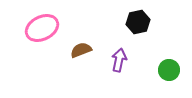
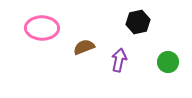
pink ellipse: rotated 28 degrees clockwise
brown semicircle: moved 3 px right, 3 px up
green circle: moved 1 px left, 8 px up
